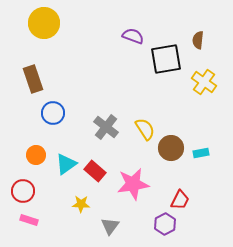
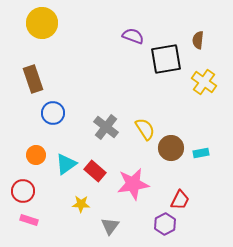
yellow circle: moved 2 px left
